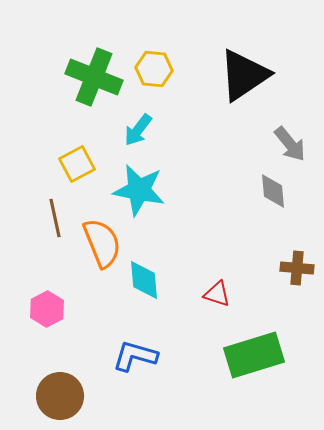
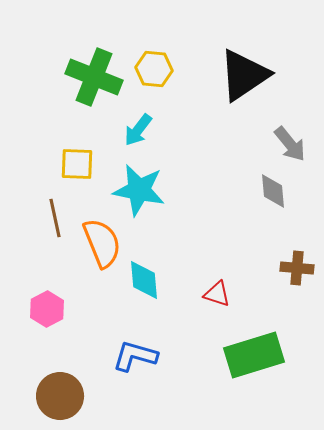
yellow square: rotated 30 degrees clockwise
